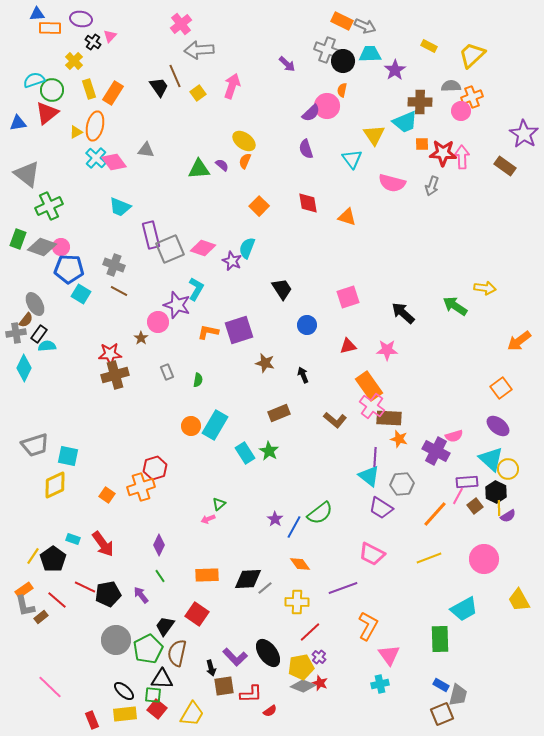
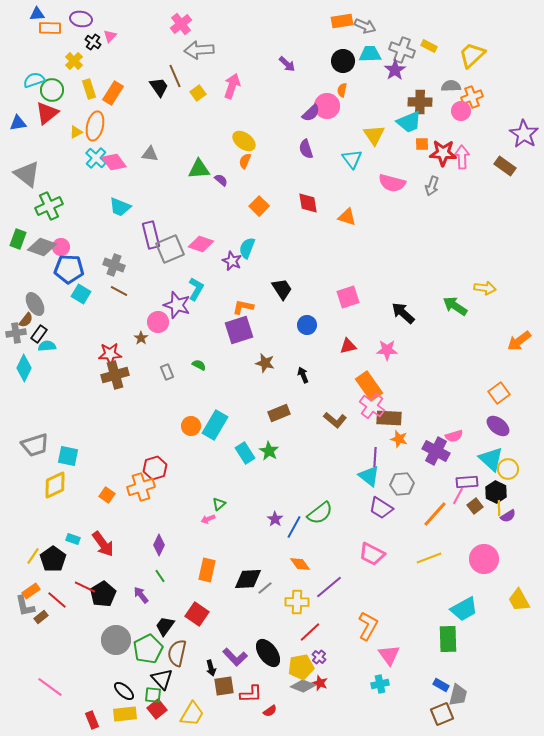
orange rectangle at (342, 21): rotated 35 degrees counterclockwise
gray cross at (327, 50): moved 75 px right
cyan trapezoid at (405, 122): moved 4 px right
gray triangle at (146, 150): moved 4 px right, 4 px down
purple semicircle at (222, 165): moved 1 px left, 15 px down
pink diamond at (203, 248): moved 2 px left, 4 px up
orange L-shape at (208, 332): moved 35 px right, 25 px up
green semicircle at (198, 380): moved 1 px right, 15 px up; rotated 72 degrees counterclockwise
orange square at (501, 388): moved 2 px left, 5 px down
orange rectangle at (207, 575): moved 5 px up; rotated 75 degrees counterclockwise
purple line at (343, 588): moved 14 px left, 1 px up; rotated 20 degrees counterclockwise
orange rectangle at (24, 590): moved 7 px right, 1 px down
black pentagon at (108, 594): moved 5 px left; rotated 20 degrees counterclockwise
green rectangle at (440, 639): moved 8 px right
black triangle at (162, 679): rotated 45 degrees clockwise
pink line at (50, 687): rotated 8 degrees counterclockwise
red square at (157, 709): rotated 12 degrees clockwise
